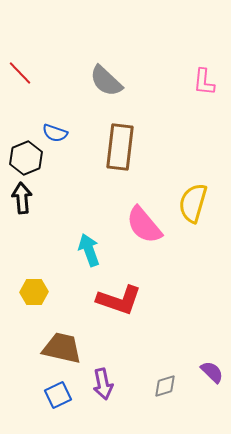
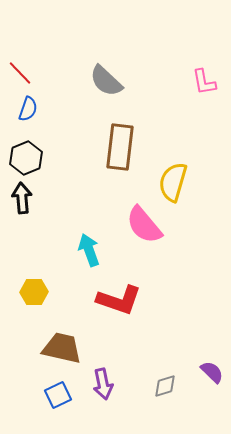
pink L-shape: rotated 16 degrees counterclockwise
blue semicircle: moved 27 px left, 24 px up; rotated 90 degrees counterclockwise
yellow semicircle: moved 20 px left, 21 px up
